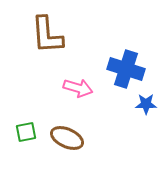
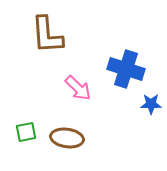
pink arrow: rotated 28 degrees clockwise
blue star: moved 5 px right
brown ellipse: rotated 16 degrees counterclockwise
